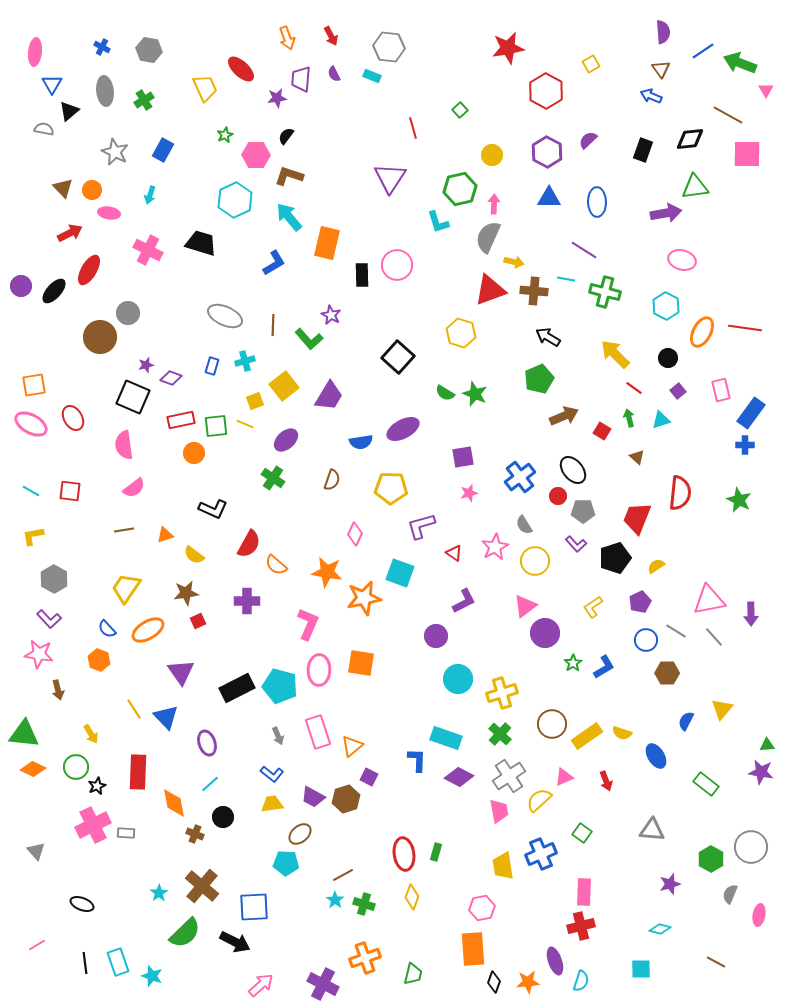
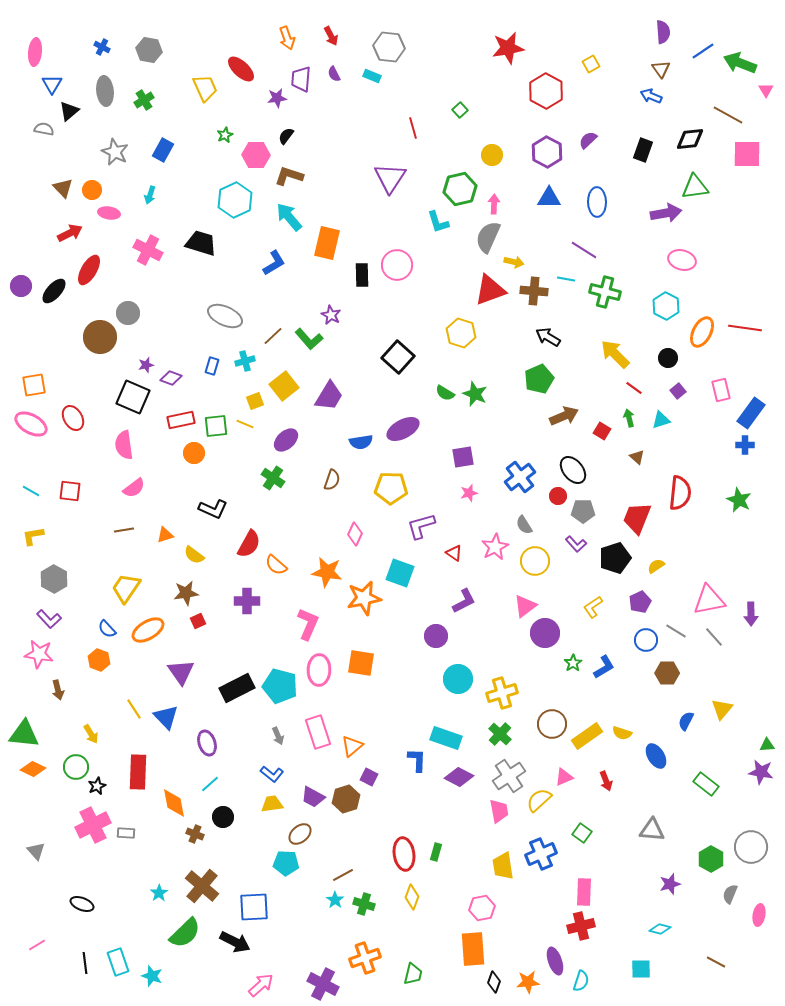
brown line at (273, 325): moved 11 px down; rotated 45 degrees clockwise
